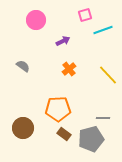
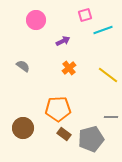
orange cross: moved 1 px up
yellow line: rotated 10 degrees counterclockwise
gray line: moved 8 px right, 1 px up
